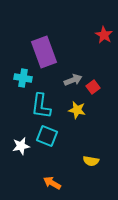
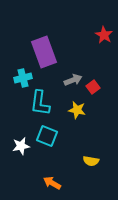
cyan cross: rotated 24 degrees counterclockwise
cyan L-shape: moved 1 px left, 3 px up
